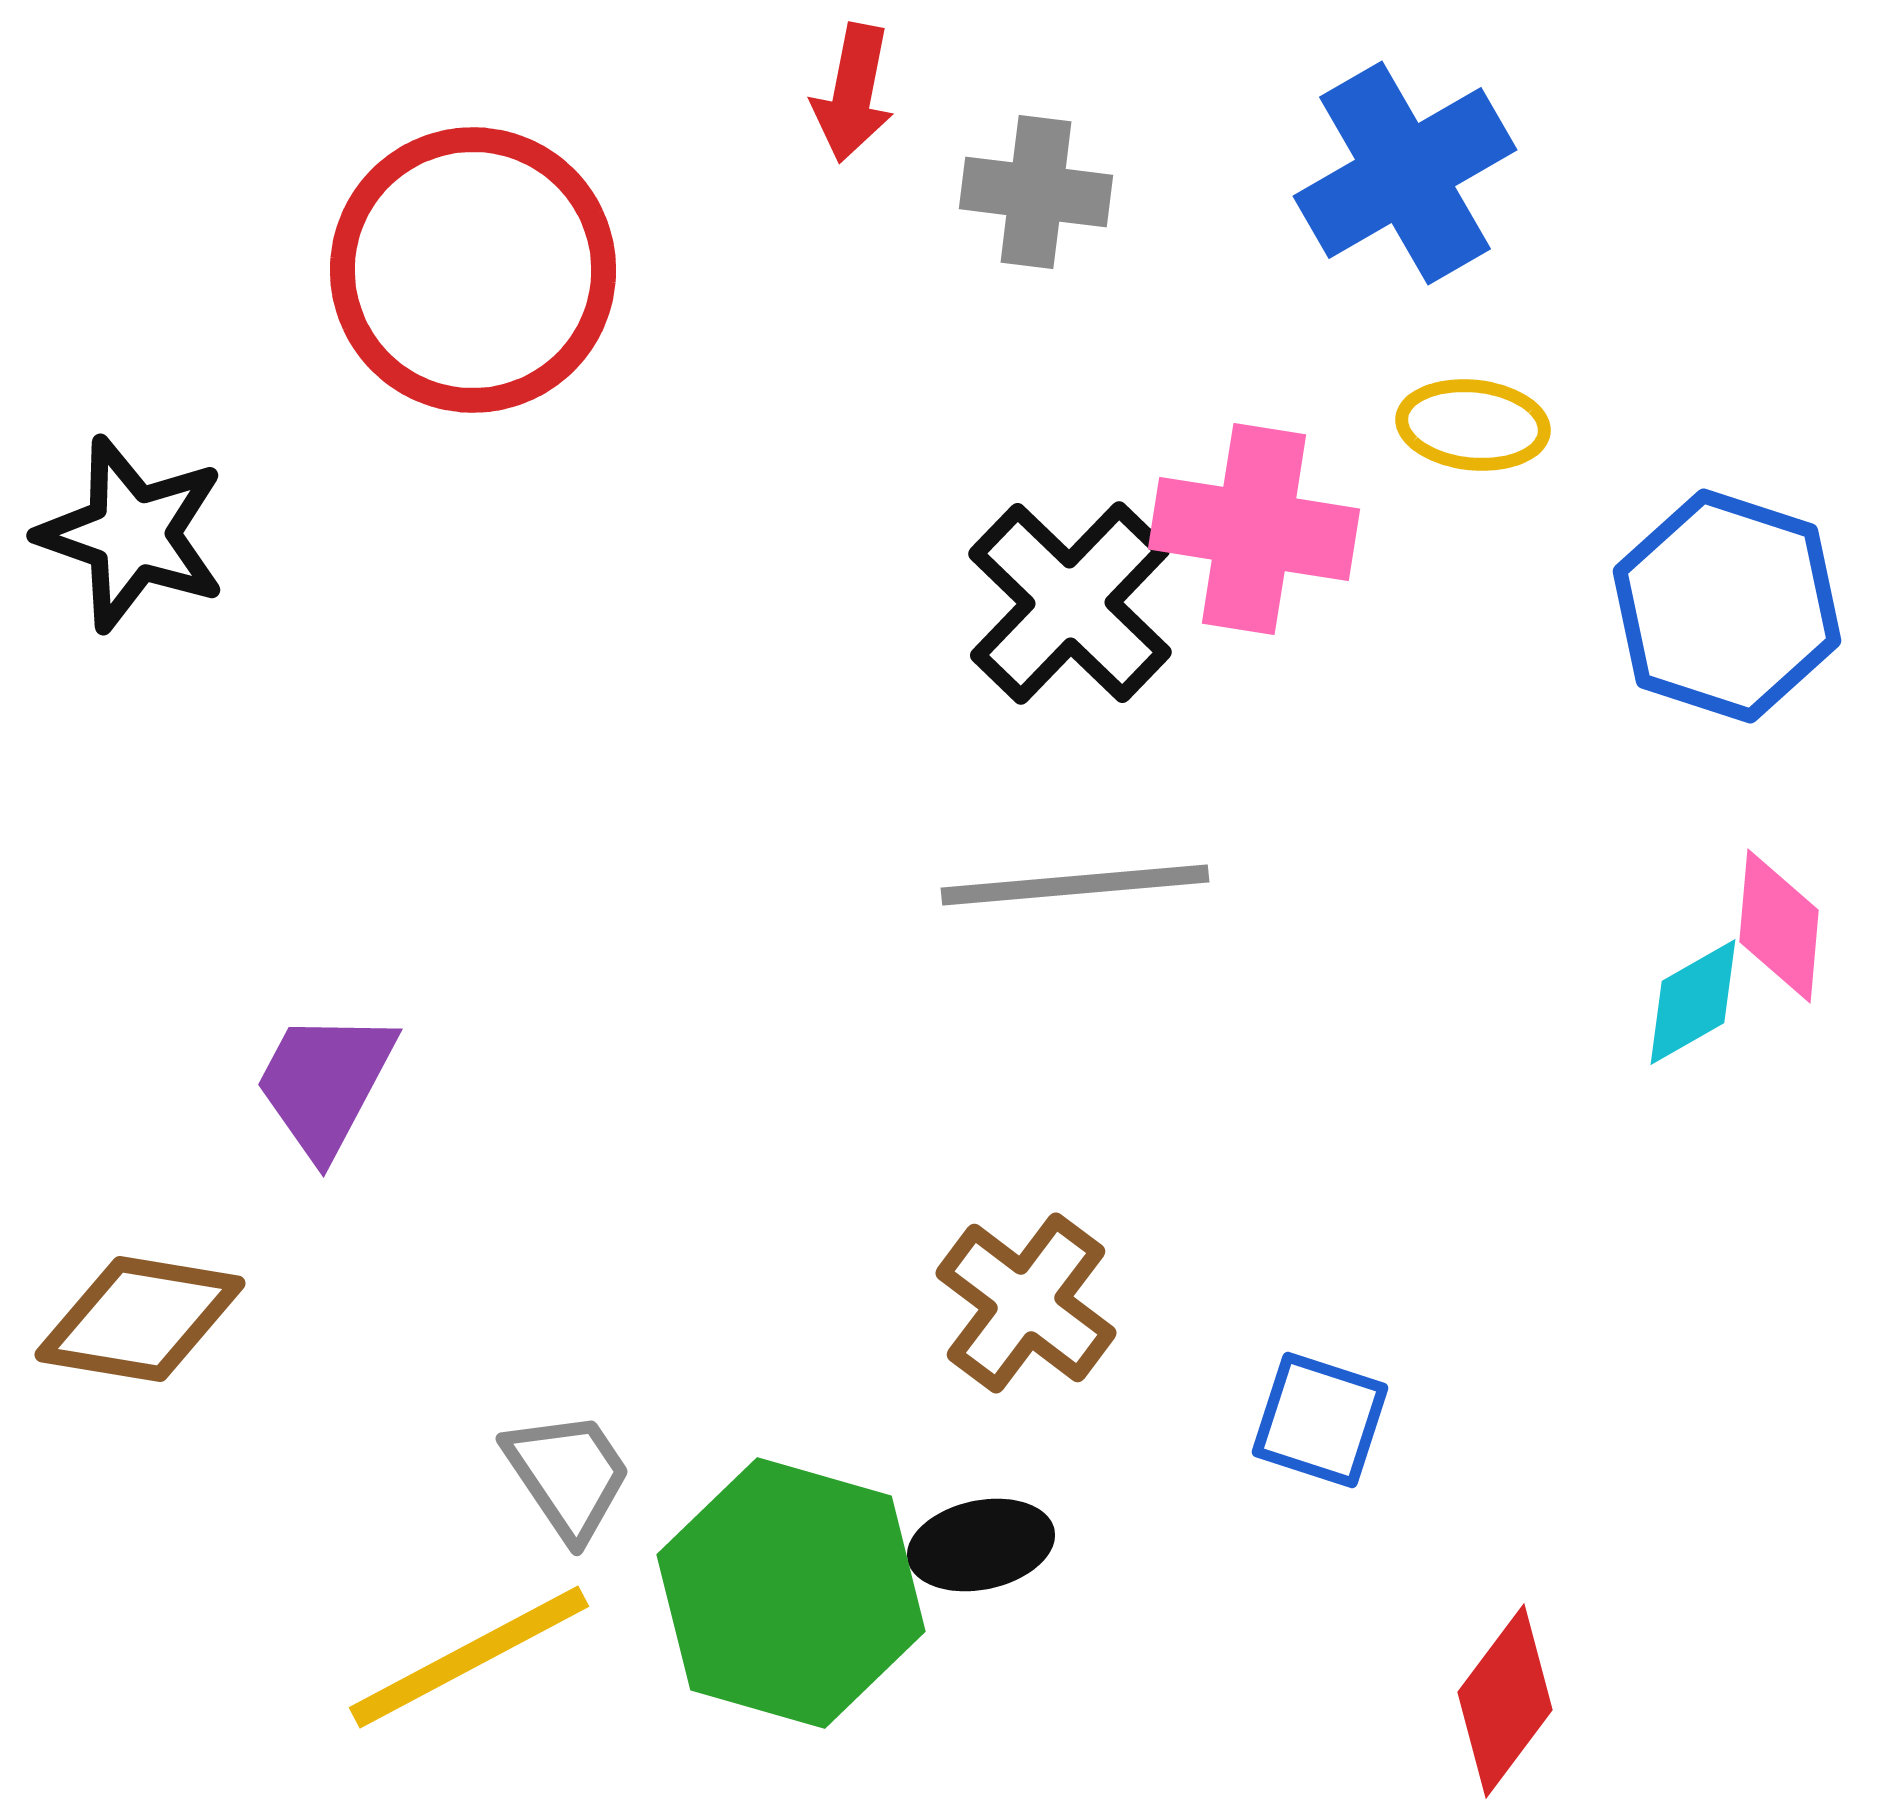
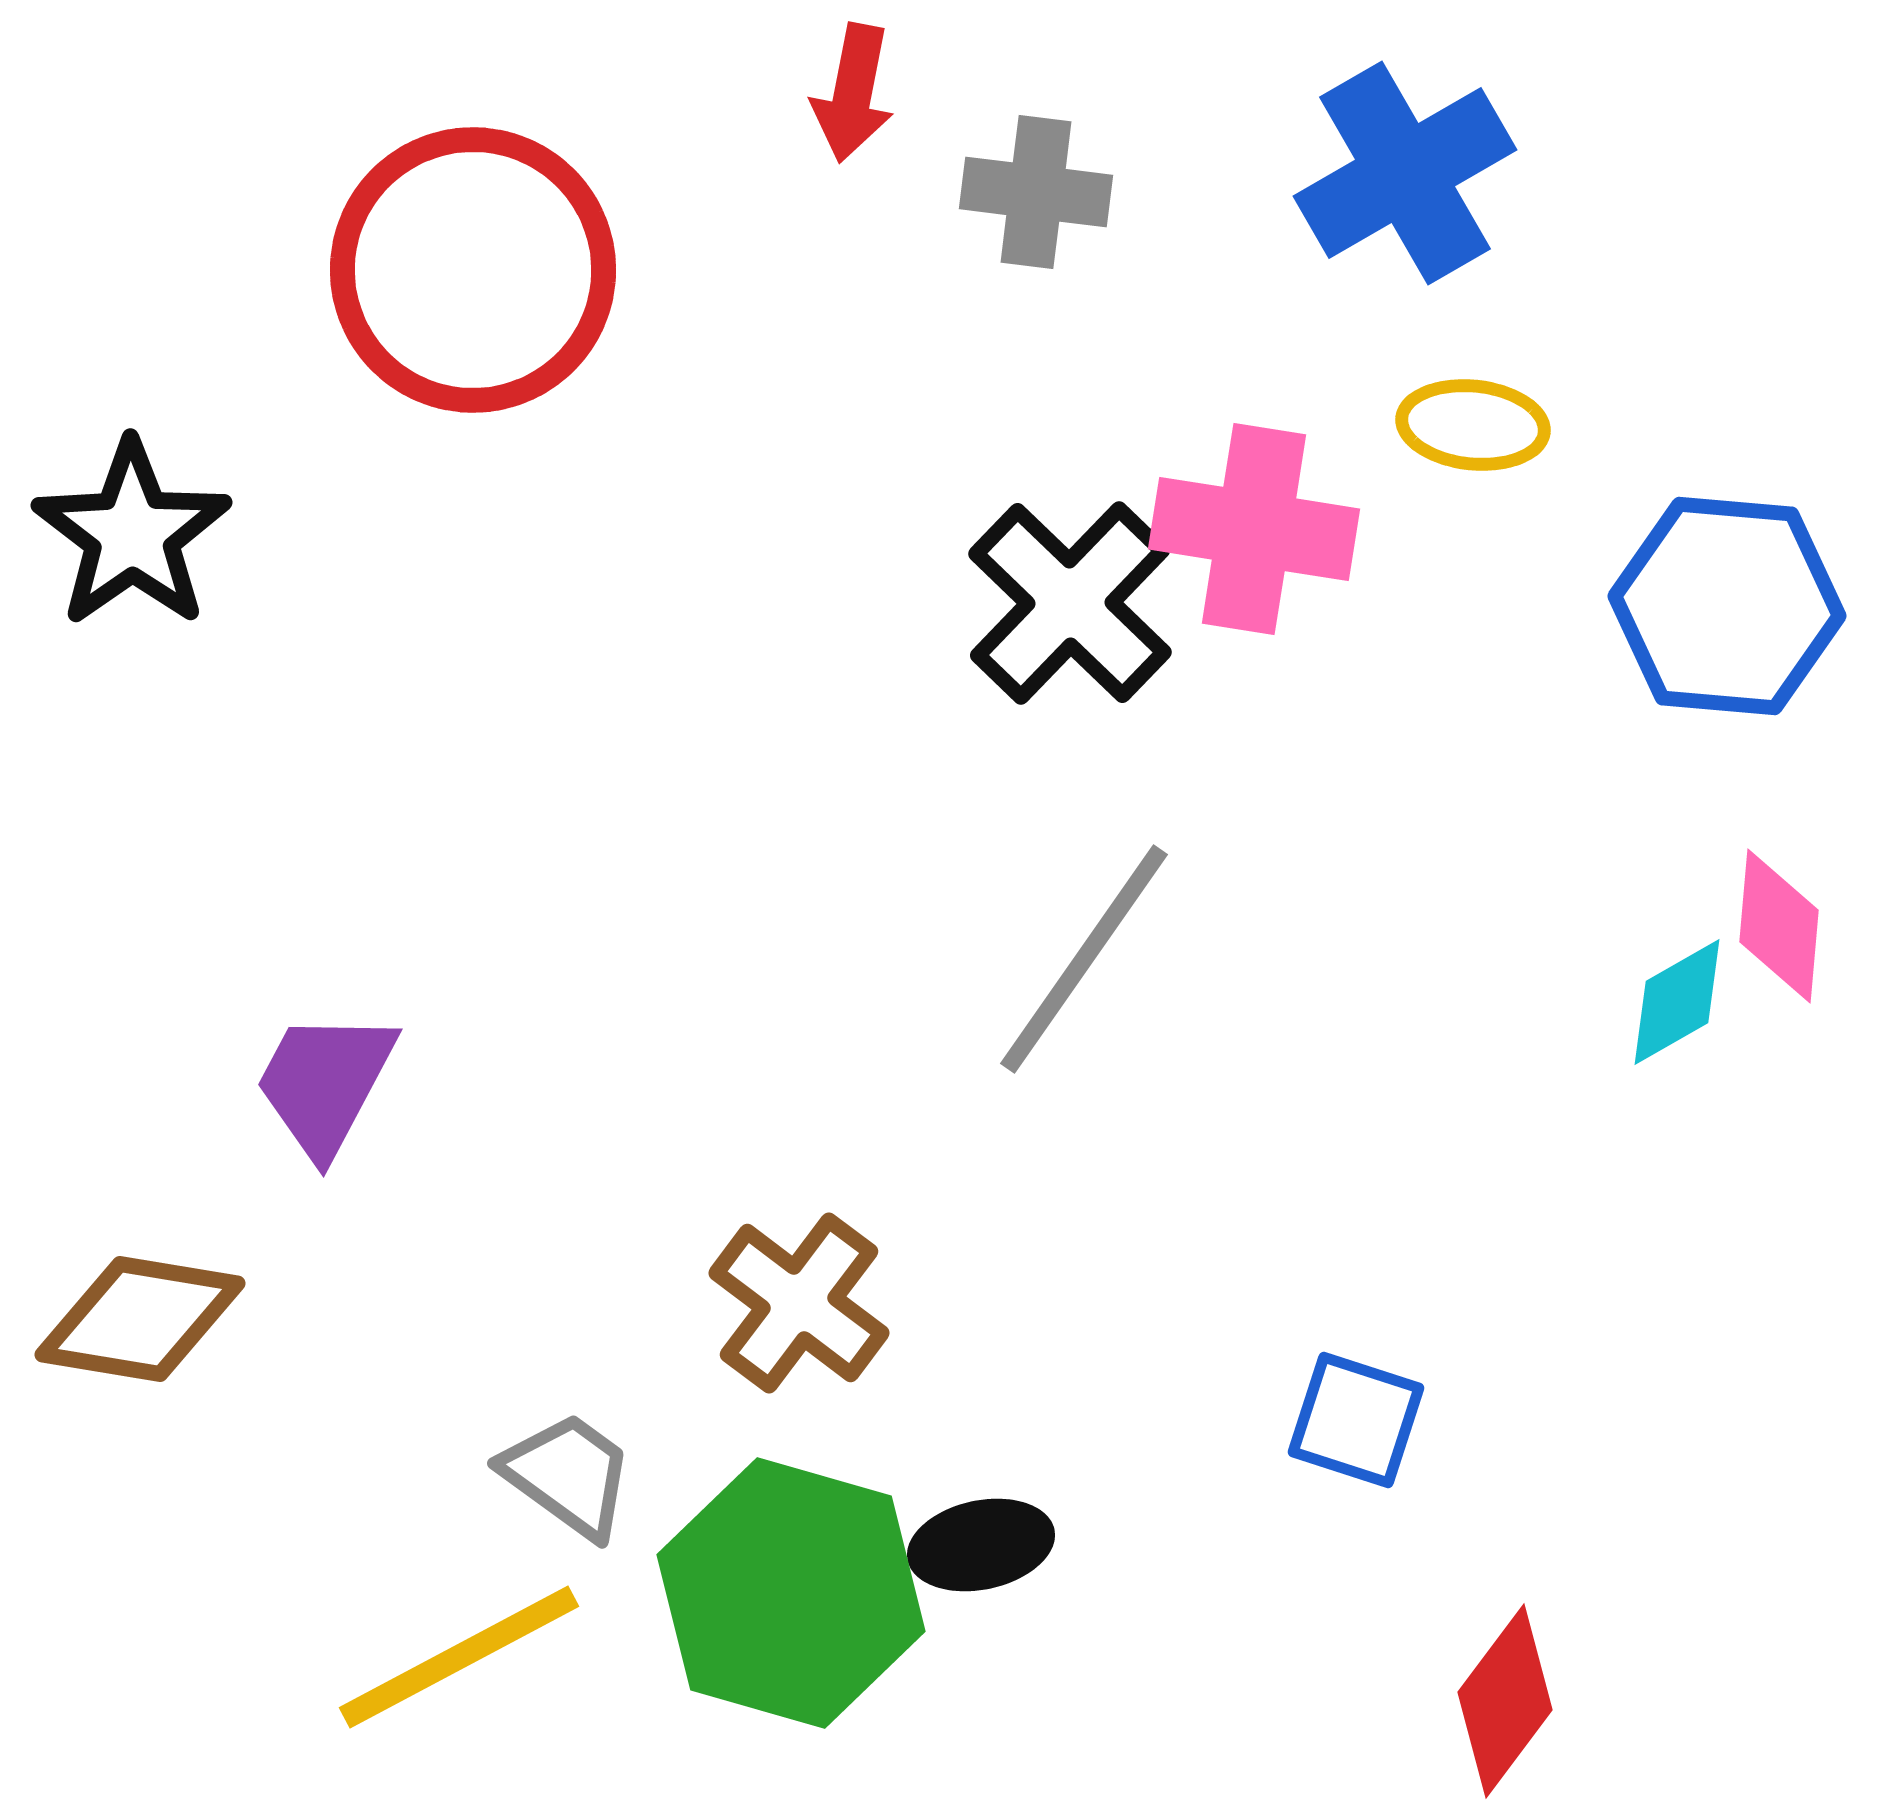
black star: rotated 18 degrees clockwise
blue hexagon: rotated 13 degrees counterclockwise
gray line: moved 9 px right, 74 px down; rotated 50 degrees counterclockwise
cyan diamond: moved 16 px left
brown cross: moved 227 px left
blue square: moved 36 px right
gray trapezoid: rotated 20 degrees counterclockwise
yellow line: moved 10 px left
